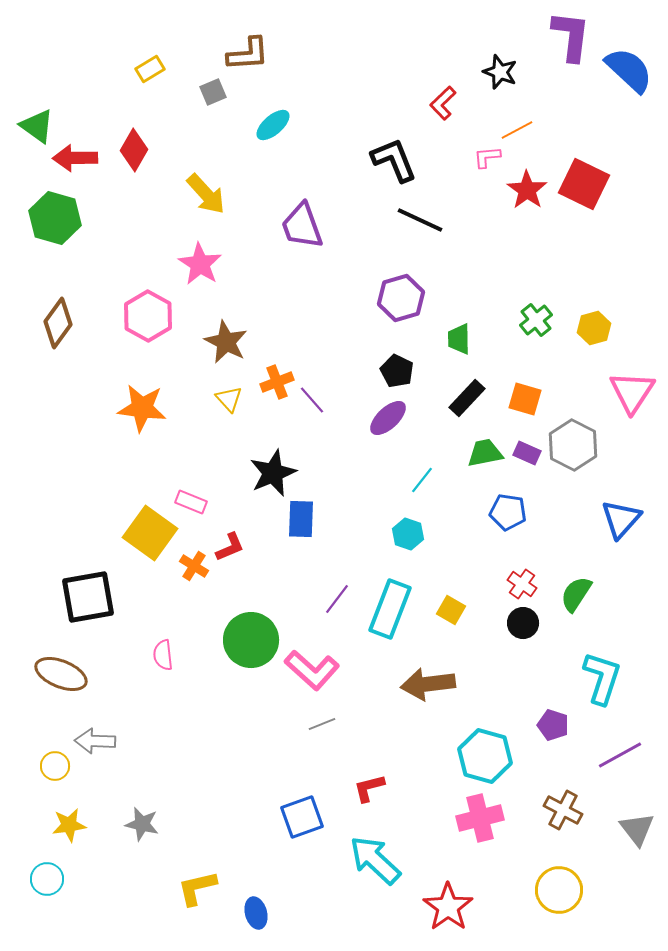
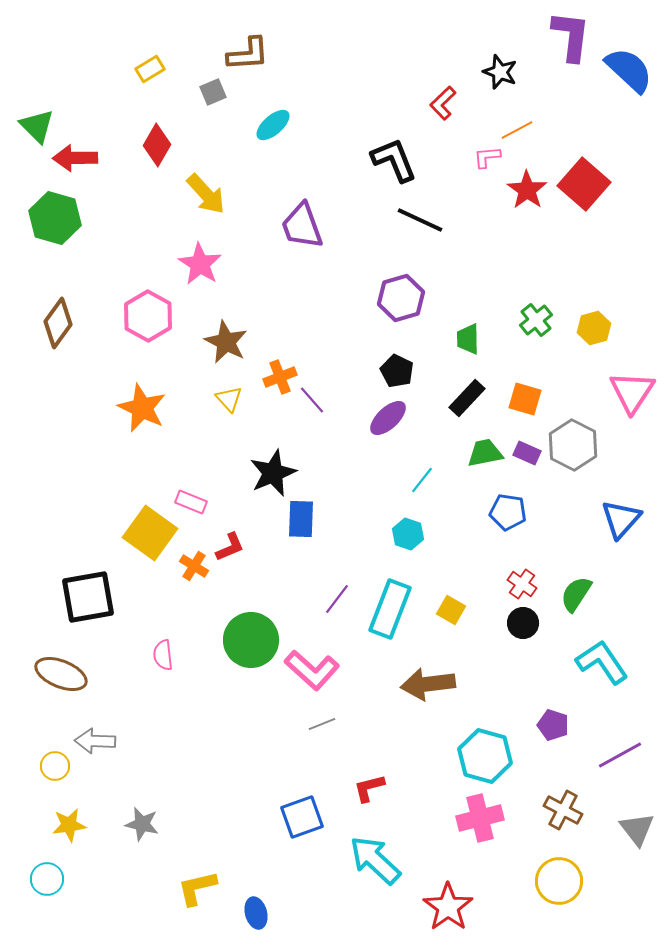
green triangle at (37, 126): rotated 9 degrees clockwise
red diamond at (134, 150): moved 23 px right, 5 px up
red square at (584, 184): rotated 15 degrees clockwise
green trapezoid at (459, 339): moved 9 px right
orange cross at (277, 382): moved 3 px right, 5 px up
orange star at (142, 408): rotated 18 degrees clockwise
cyan L-shape at (602, 678): moved 16 px up; rotated 52 degrees counterclockwise
yellow circle at (559, 890): moved 9 px up
